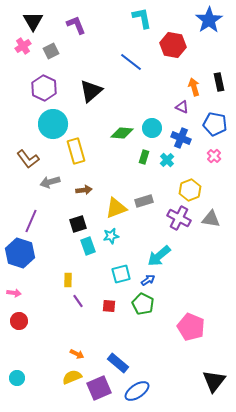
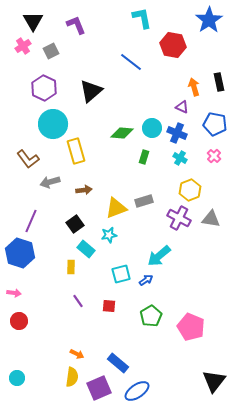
blue cross at (181, 138): moved 4 px left, 5 px up
cyan cross at (167, 160): moved 13 px right, 2 px up; rotated 16 degrees counterclockwise
black square at (78, 224): moved 3 px left; rotated 18 degrees counterclockwise
cyan star at (111, 236): moved 2 px left, 1 px up
cyan rectangle at (88, 246): moved 2 px left, 3 px down; rotated 30 degrees counterclockwise
yellow rectangle at (68, 280): moved 3 px right, 13 px up
blue arrow at (148, 280): moved 2 px left
green pentagon at (143, 304): moved 8 px right, 12 px down; rotated 15 degrees clockwise
yellow semicircle at (72, 377): rotated 120 degrees clockwise
